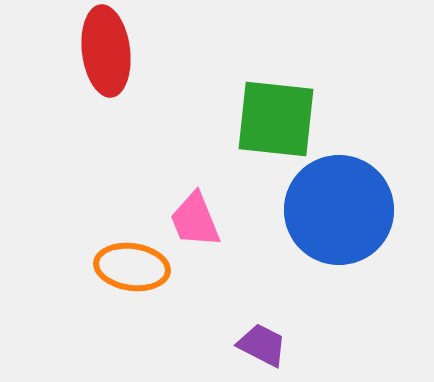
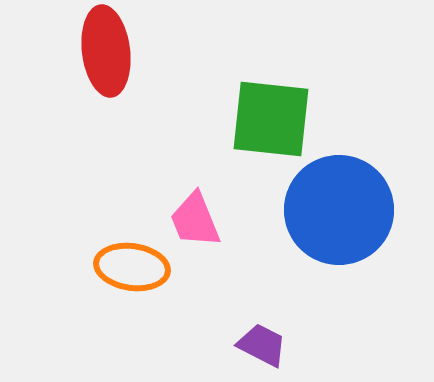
green square: moved 5 px left
